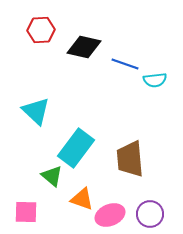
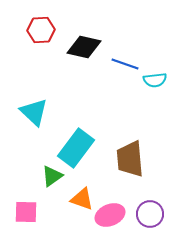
cyan triangle: moved 2 px left, 1 px down
green triangle: rotated 45 degrees clockwise
